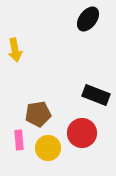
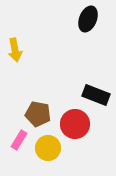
black ellipse: rotated 15 degrees counterclockwise
brown pentagon: rotated 20 degrees clockwise
red circle: moved 7 px left, 9 px up
pink rectangle: rotated 36 degrees clockwise
